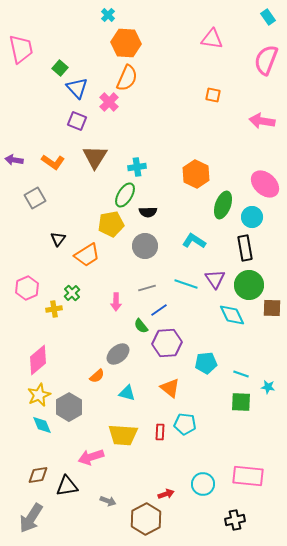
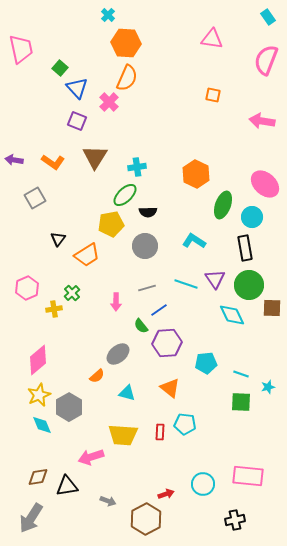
green ellipse at (125, 195): rotated 15 degrees clockwise
cyan star at (268, 387): rotated 24 degrees counterclockwise
brown diamond at (38, 475): moved 2 px down
